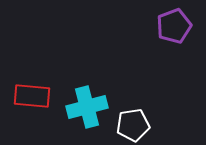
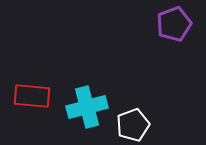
purple pentagon: moved 2 px up
white pentagon: rotated 12 degrees counterclockwise
